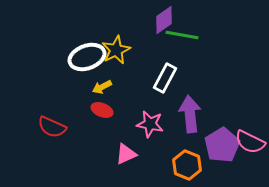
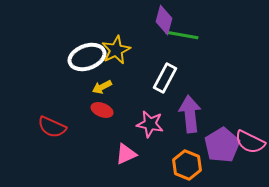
purple diamond: rotated 40 degrees counterclockwise
